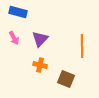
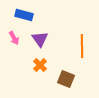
blue rectangle: moved 6 px right, 3 px down
purple triangle: rotated 18 degrees counterclockwise
orange cross: rotated 32 degrees clockwise
